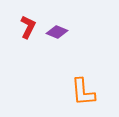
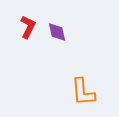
purple diamond: rotated 55 degrees clockwise
